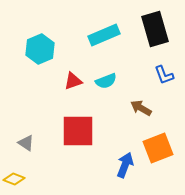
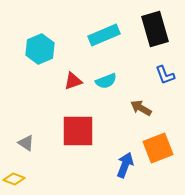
blue L-shape: moved 1 px right
